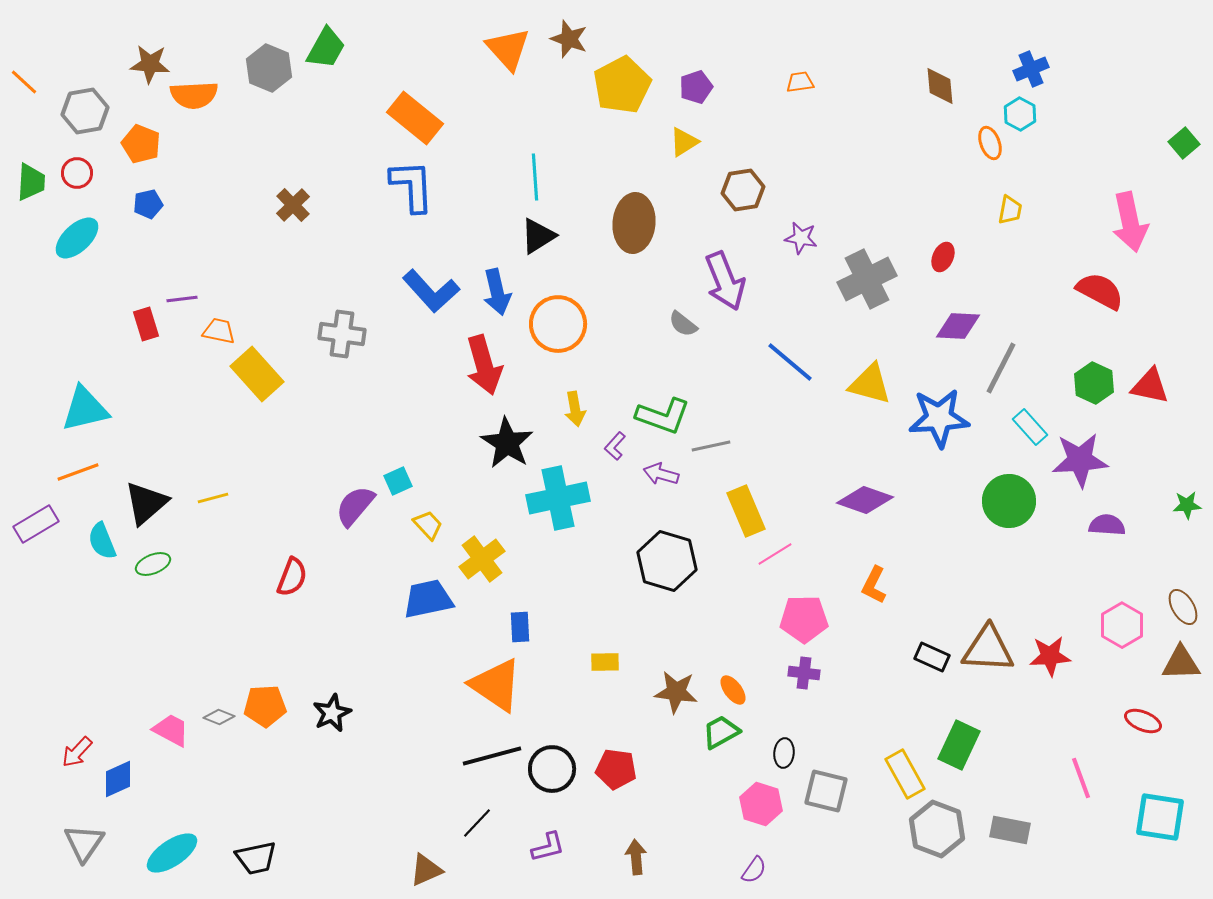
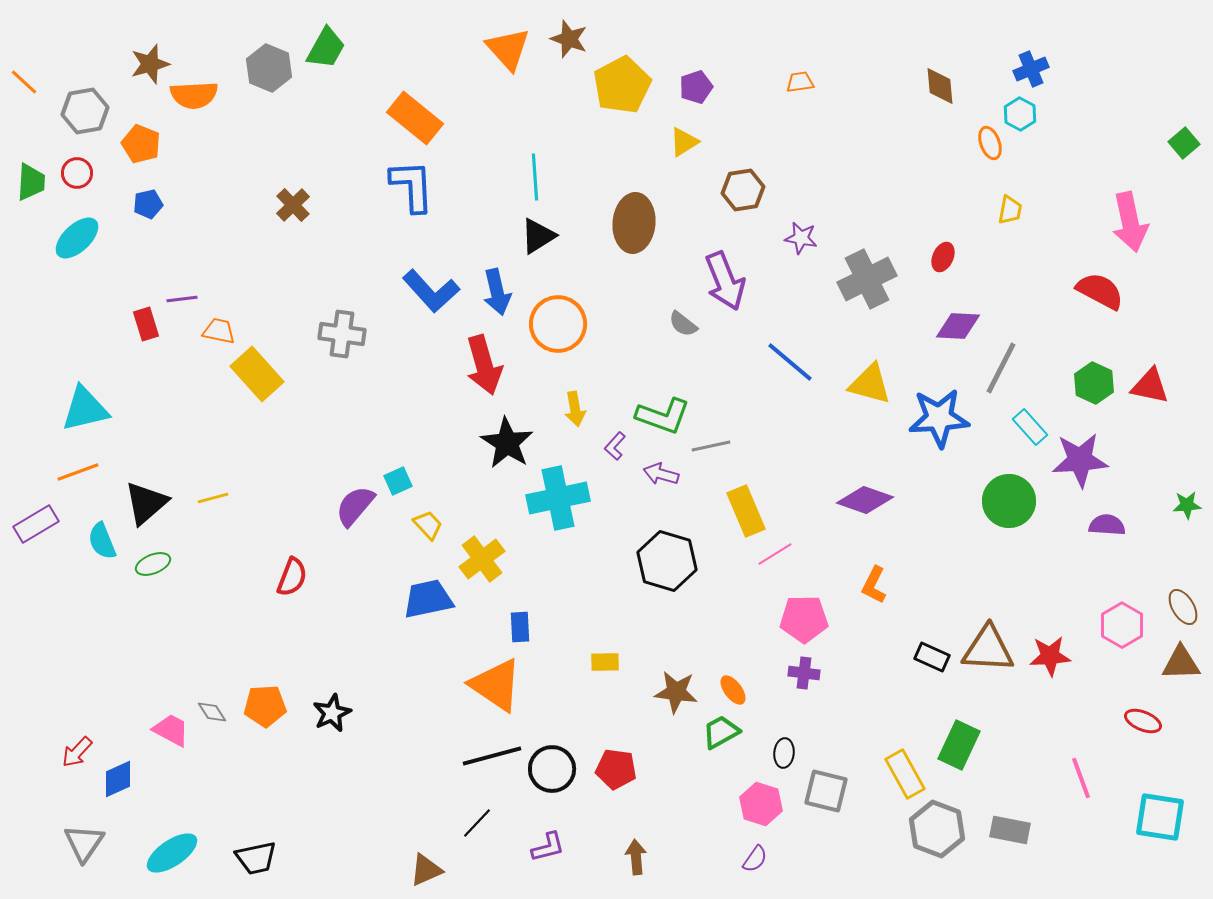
brown star at (150, 64): rotated 21 degrees counterclockwise
gray diamond at (219, 717): moved 7 px left, 5 px up; rotated 36 degrees clockwise
purple semicircle at (754, 870): moved 1 px right, 11 px up
